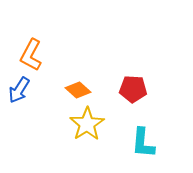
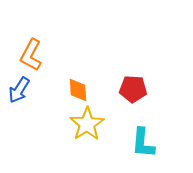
orange diamond: rotated 45 degrees clockwise
